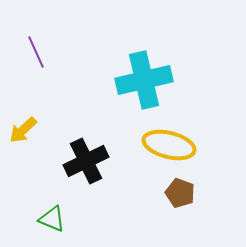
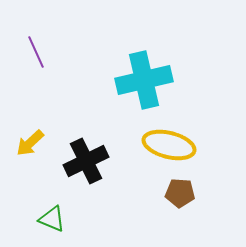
yellow arrow: moved 7 px right, 13 px down
brown pentagon: rotated 16 degrees counterclockwise
